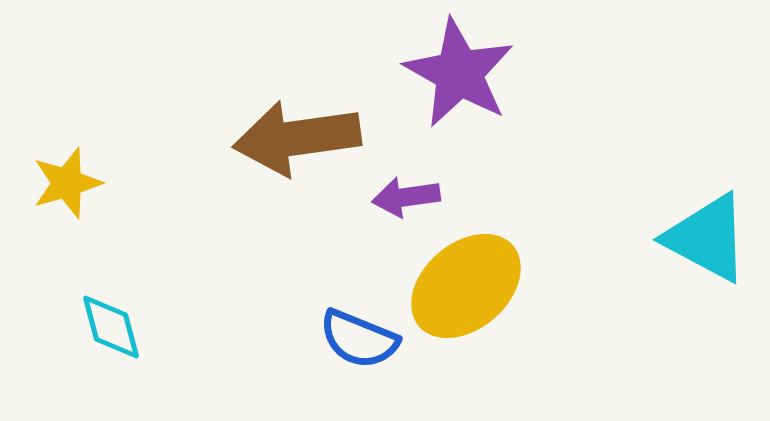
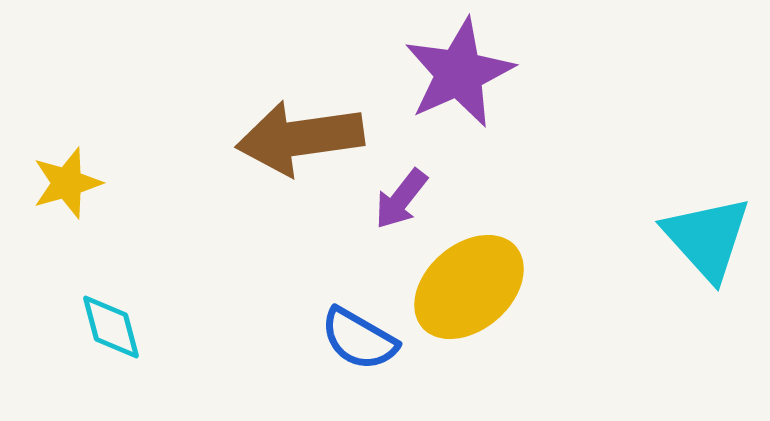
purple star: rotated 19 degrees clockwise
brown arrow: moved 3 px right
purple arrow: moved 5 px left, 2 px down; rotated 44 degrees counterclockwise
cyan triangle: rotated 20 degrees clockwise
yellow ellipse: moved 3 px right, 1 px down
blue semicircle: rotated 8 degrees clockwise
